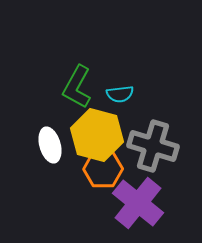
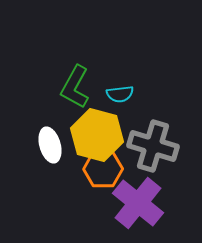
green L-shape: moved 2 px left
